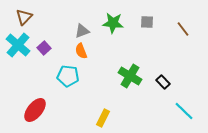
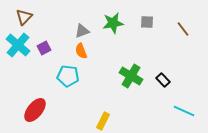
green star: rotated 15 degrees counterclockwise
purple square: rotated 16 degrees clockwise
green cross: moved 1 px right
black rectangle: moved 2 px up
cyan line: rotated 20 degrees counterclockwise
yellow rectangle: moved 3 px down
